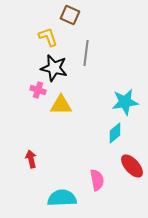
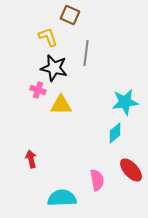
red ellipse: moved 1 px left, 4 px down
